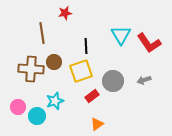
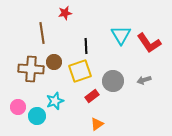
yellow square: moved 1 px left
